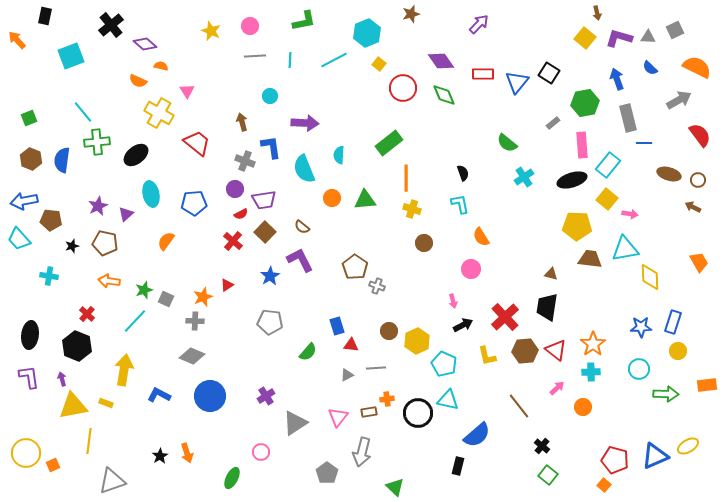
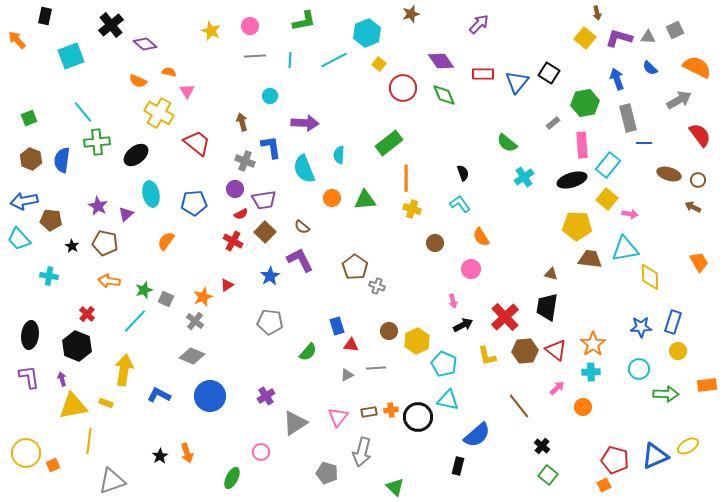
orange semicircle at (161, 66): moved 8 px right, 6 px down
cyan L-shape at (460, 204): rotated 25 degrees counterclockwise
purple star at (98, 206): rotated 18 degrees counterclockwise
red cross at (233, 241): rotated 12 degrees counterclockwise
brown circle at (424, 243): moved 11 px right
black star at (72, 246): rotated 24 degrees counterclockwise
gray cross at (195, 321): rotated 36 degrees clockwise
orange cross at (387, 399): moved 4 px right, 11 px down
black circle at (418, 413): moved 4 px down
gray pentagon at (327, 473): rotated 20 degrees counterclockwise
orange square at (604, 485): rotated 24 degrees clockwise
